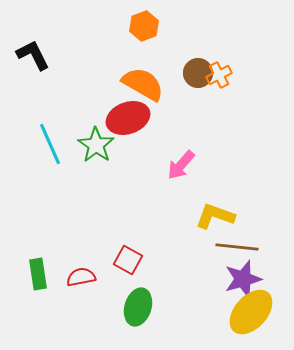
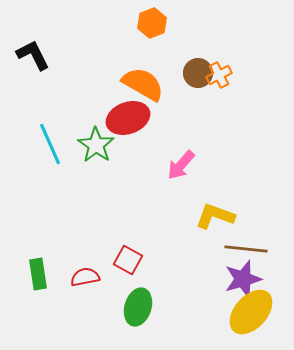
orange hexagon: moved 8 px right, 3 px up
brown line: moved 9 px right, 2 px down
red semicircle: moved 4 px right
